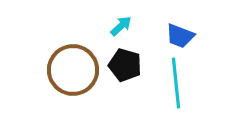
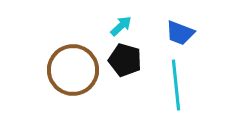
blue trapezoid: moved 3 px up
black pentagon: moved 5 px up
cyan line: moved 2 px down
